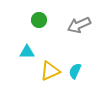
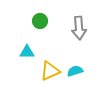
green circle: moved 1 px right, 1 px down
gray arrow: moved 3 px down; rotated 70 degrees counterclockwise
cyan semicircle: rotated 49 degrees clockwise
